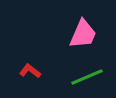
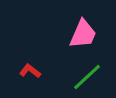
green line: rotated 20 degrees counterclockwise
